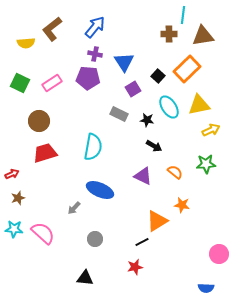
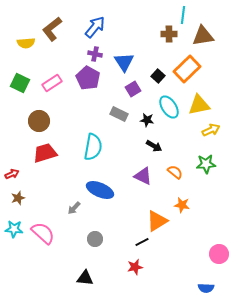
purple pentagon: rotated 25 degrees clockwise
